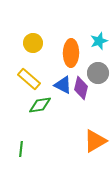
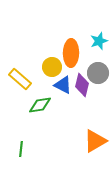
yellow circle: moved 19 px right, 24 px down
yellow rectangle: moved 9 px left
purple diamond: moved 1 px right, 3 px up
